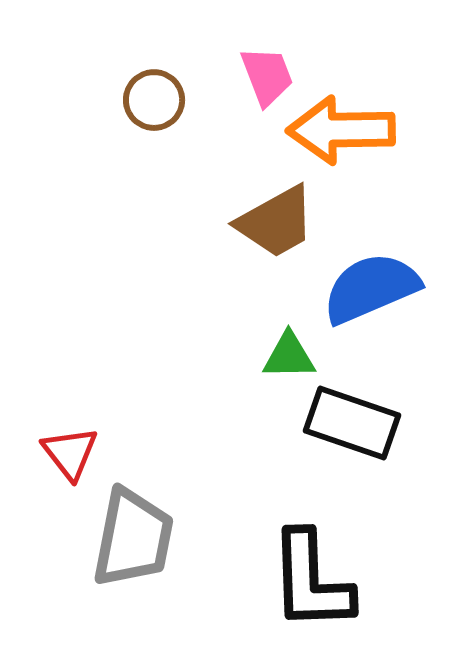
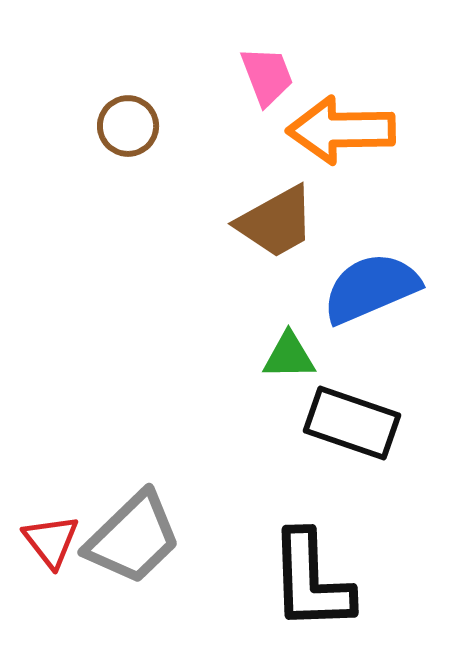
brown circle: moved 26 px left, 26 px down
red triangle: moved 19 px left, 88 px down
gray trapezoid: rotated 35 degrees clockwise
